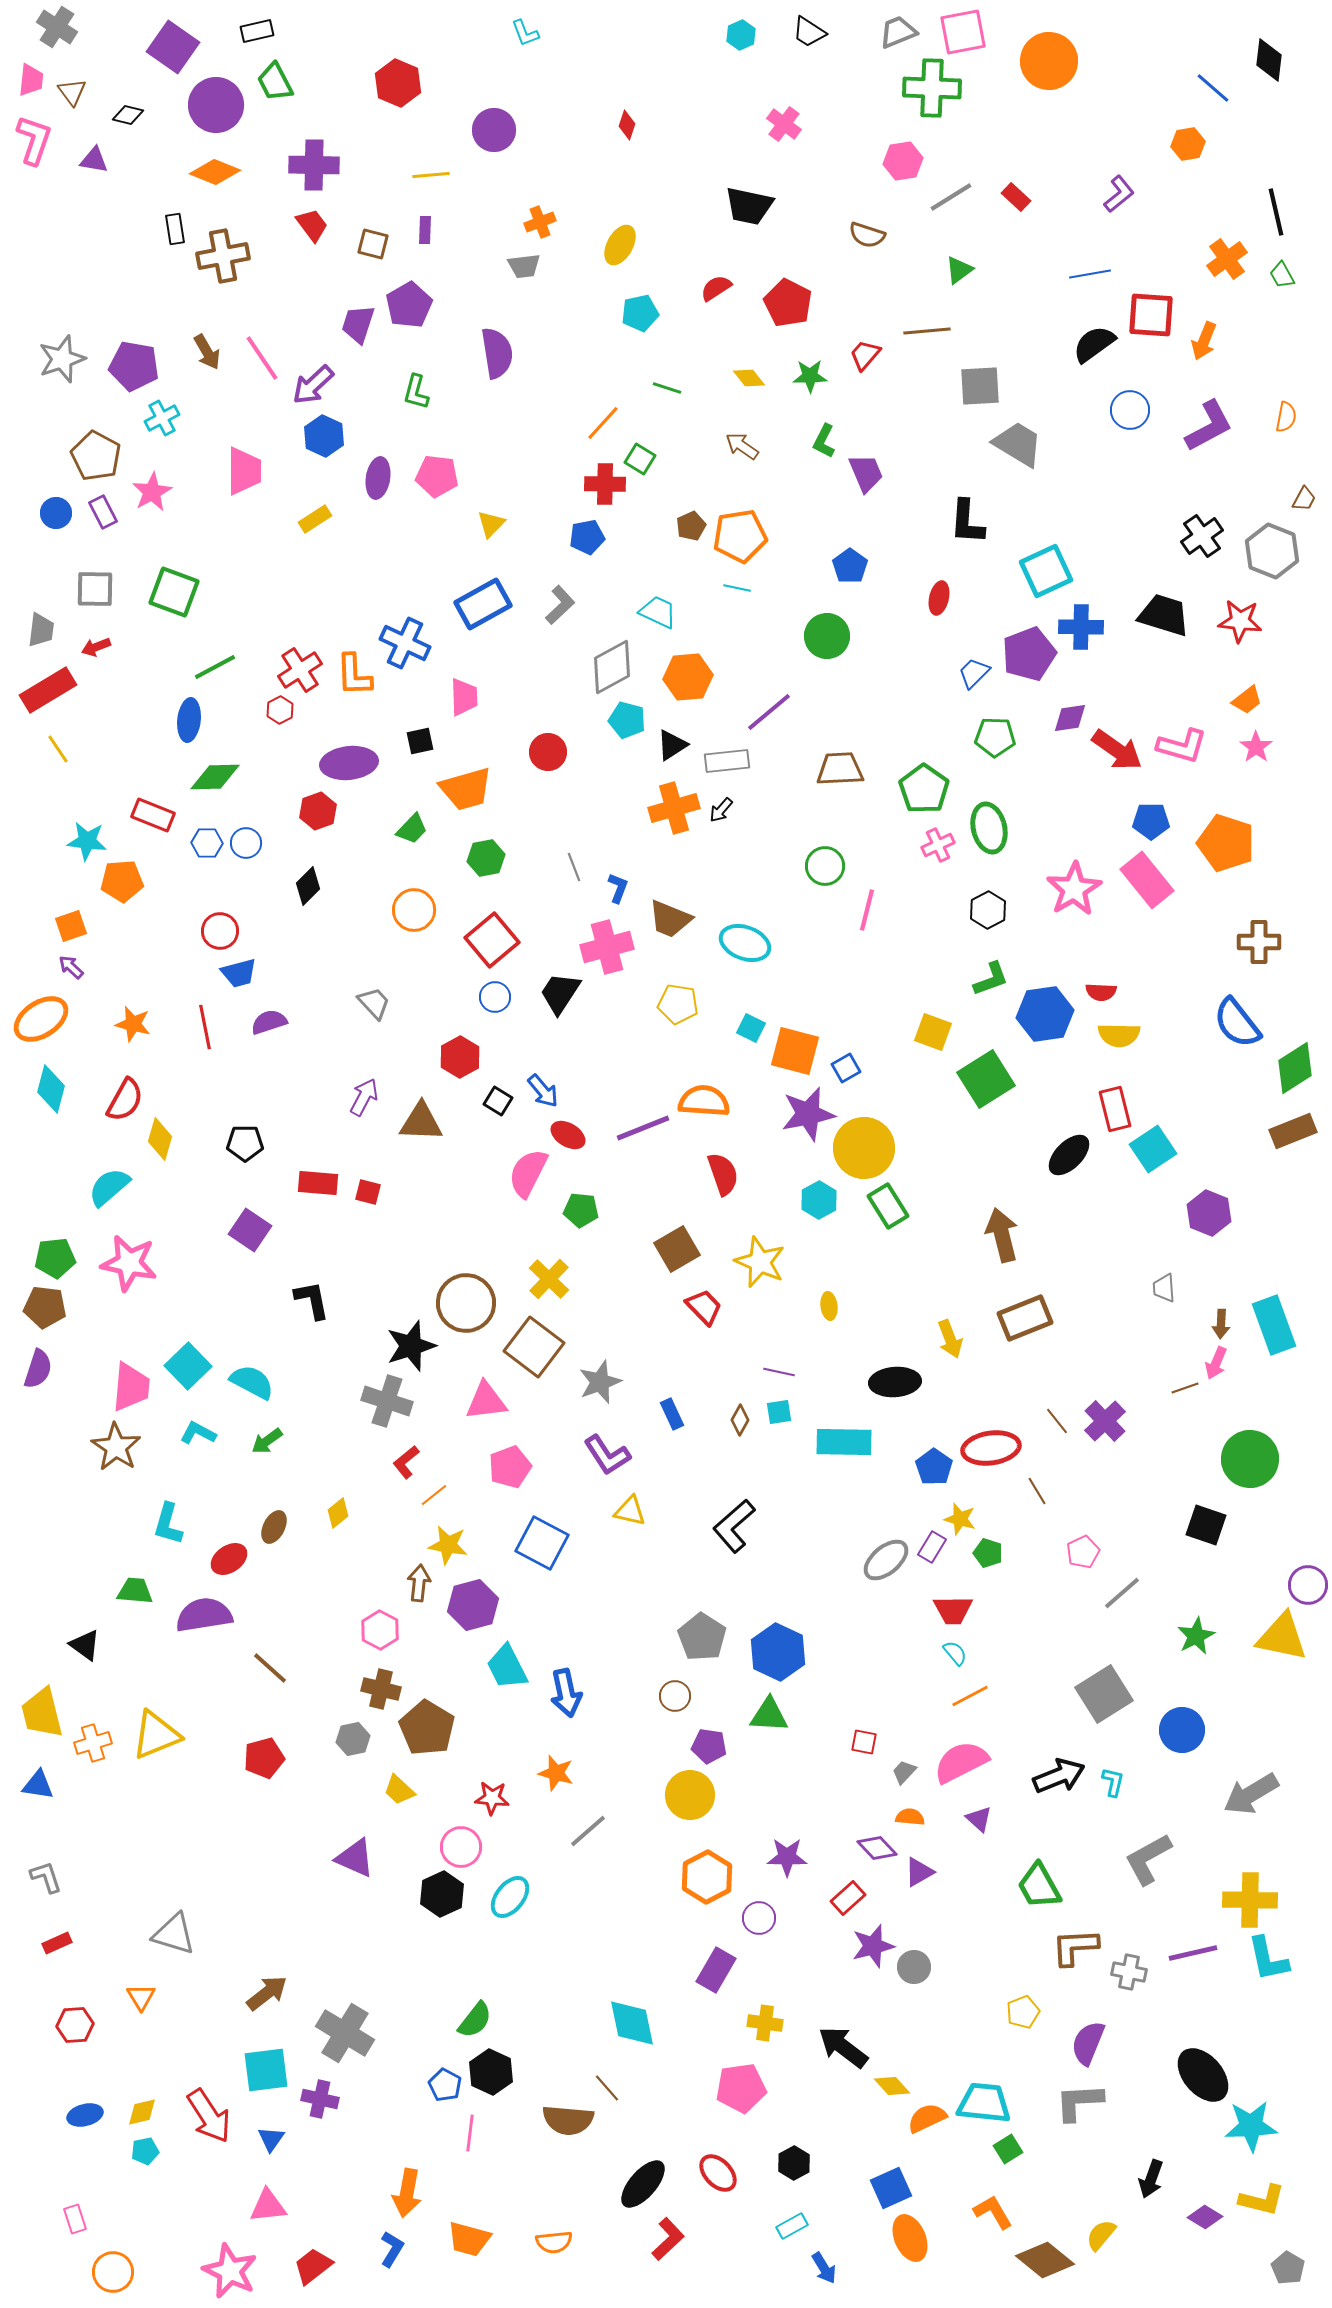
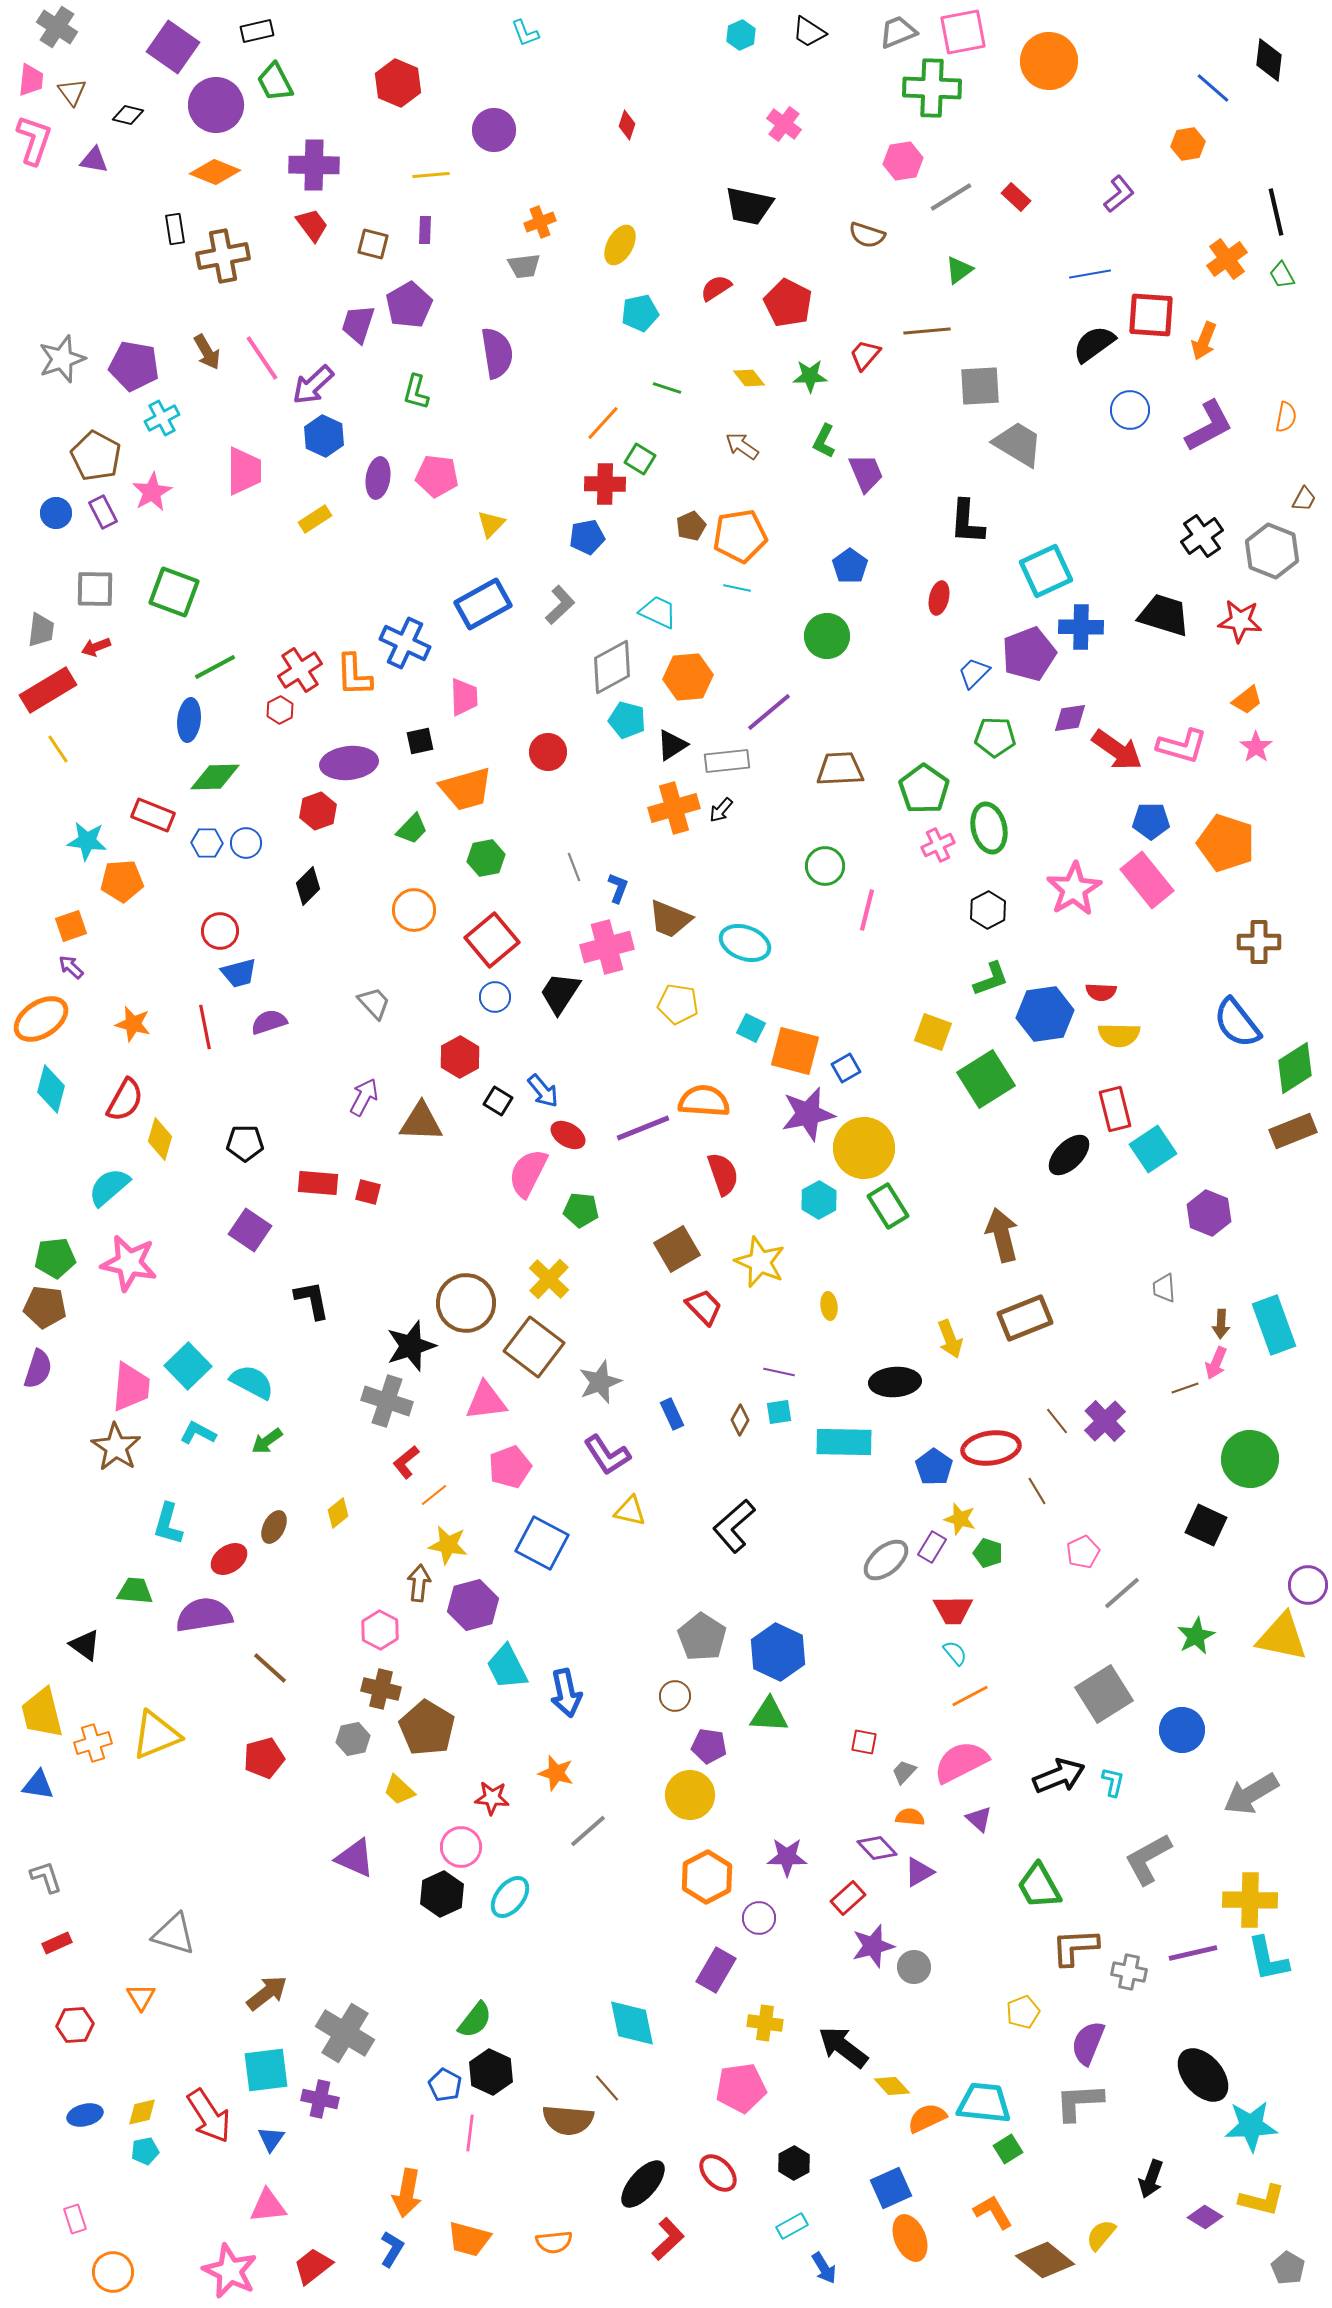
black square at (1206, 1525): rotated 6 degrees clockwise
